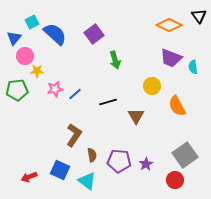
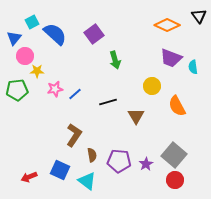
orange diamond: moved 2 px left
gray square: moved 11 px left; rotated 15 degrees counterclockwise
